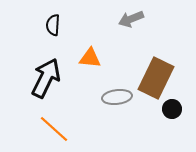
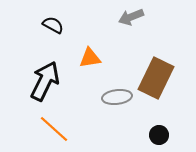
gray arrow: moved 2 px up
black semicircle: rotated 115 degrees clockwise
orange triangle: rotated 15 degrees counterclockwise
black arrow: moved 1 px left, 3 px down
black circle: moved 13 px left, 26 px down
